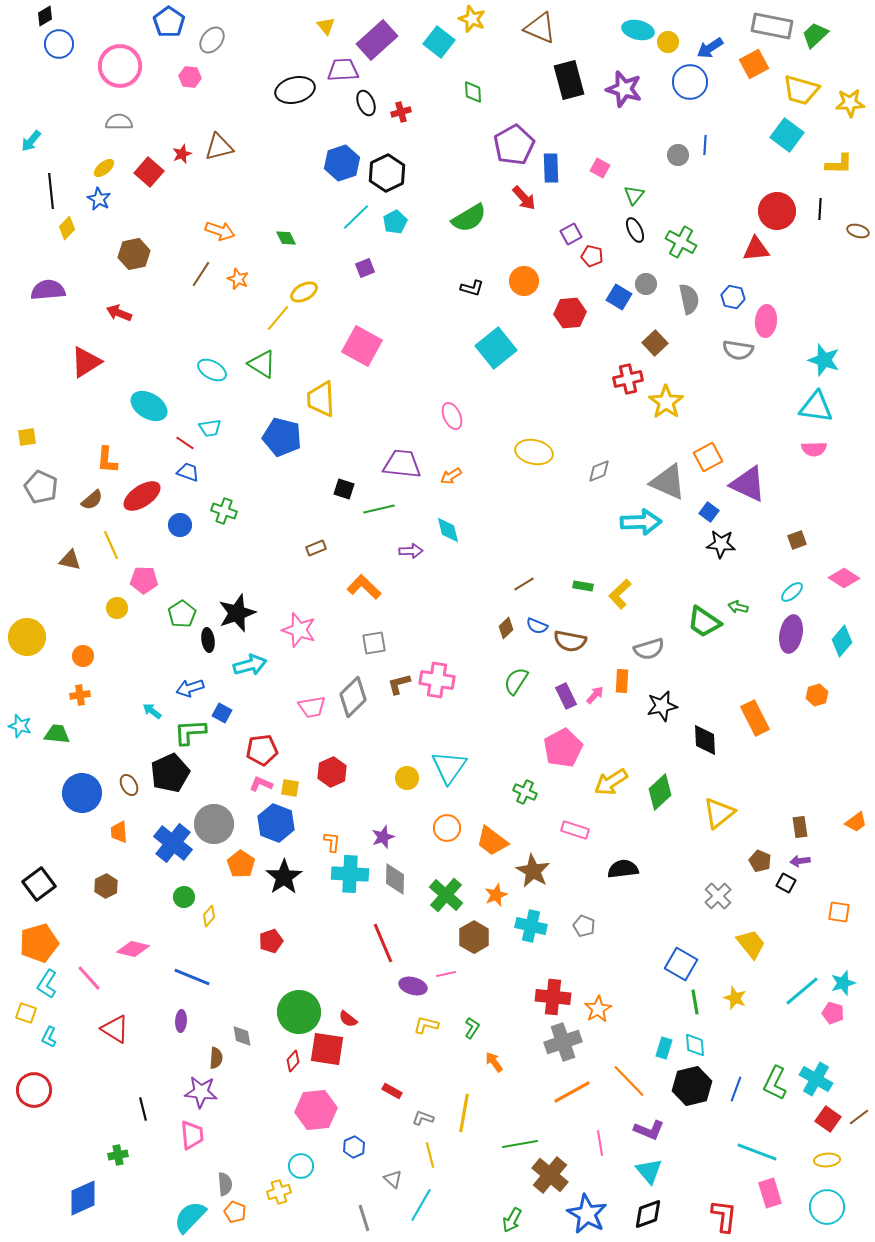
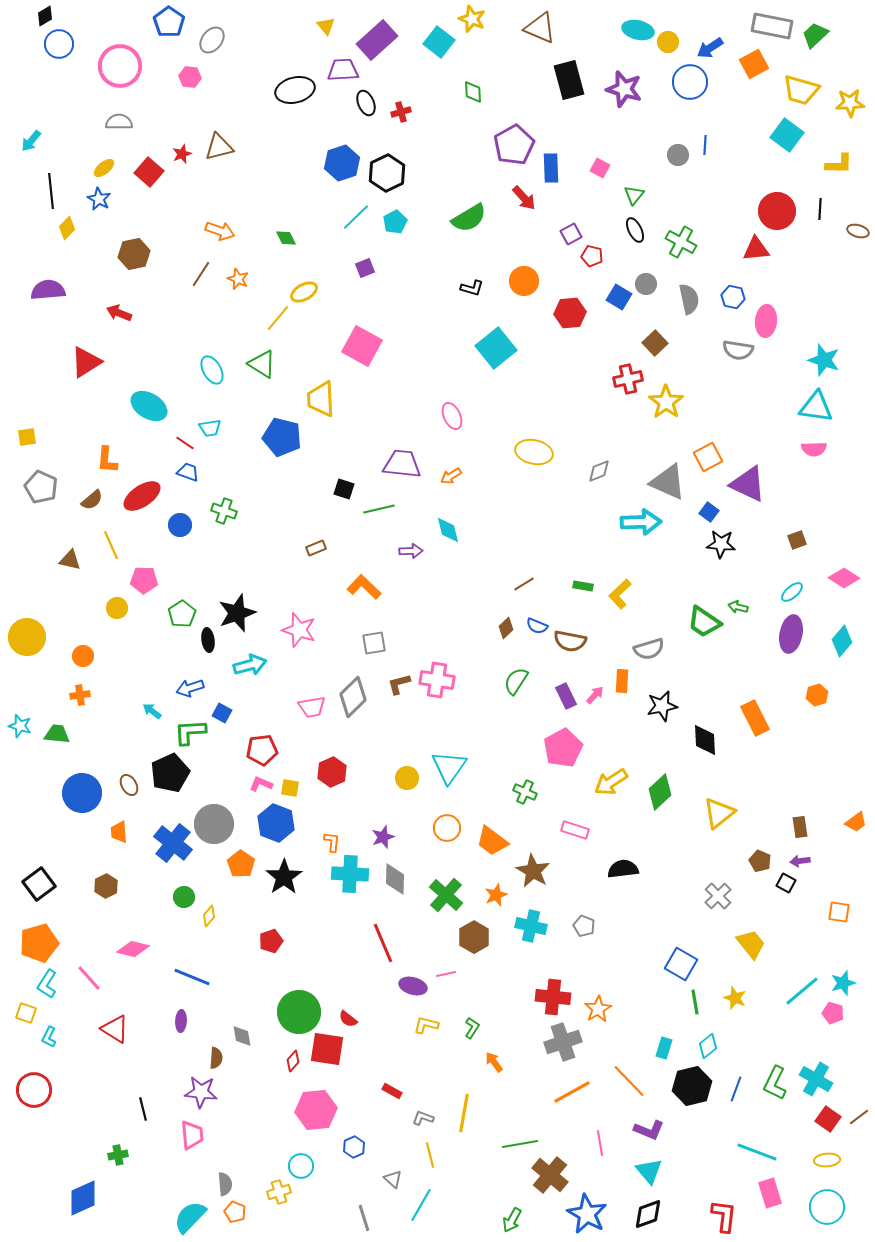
cyan ellipse at (212, 370): rotated 32 degrees clockwise
cyan diamond at (695, 1045): moved 13 px right, 1 px down; rotated 55 degrees clockwise
